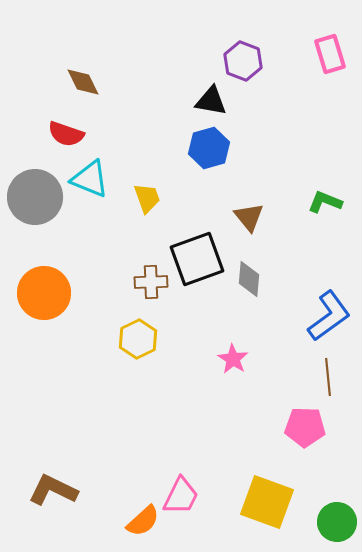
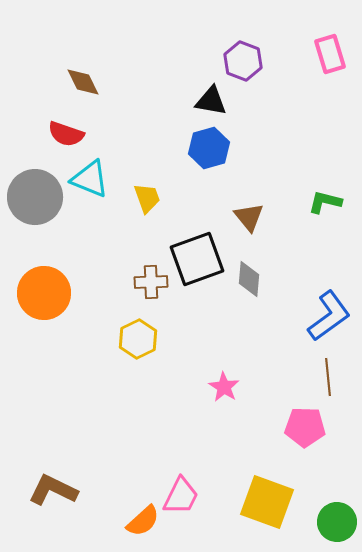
green L-shape: rotated 8 degrees counterclockwise
pink star: moved 9 px left, 28 px down
